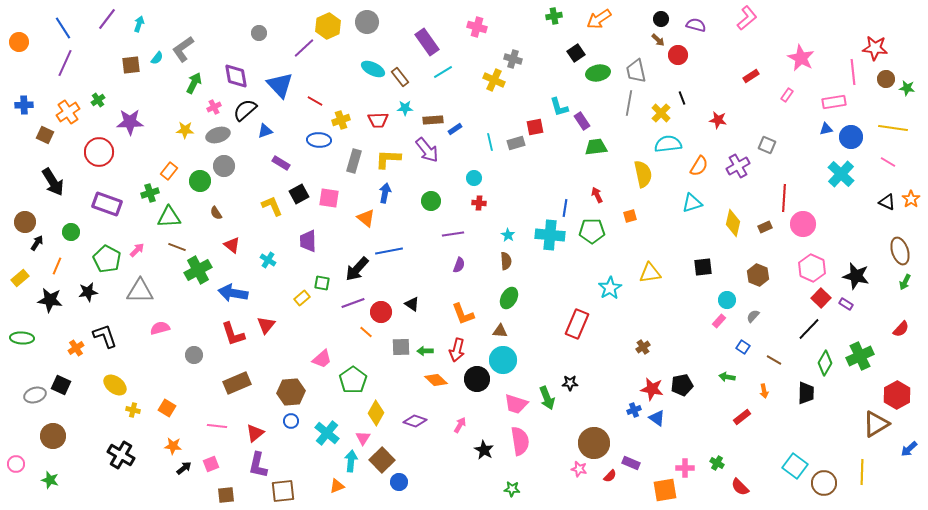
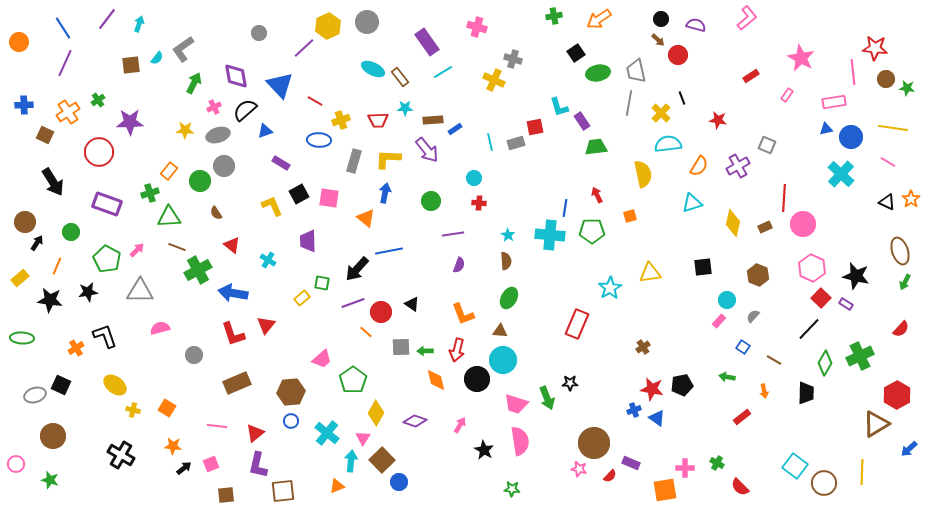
orange diamond at (436, 380): rotated 35 degrees clockwise
